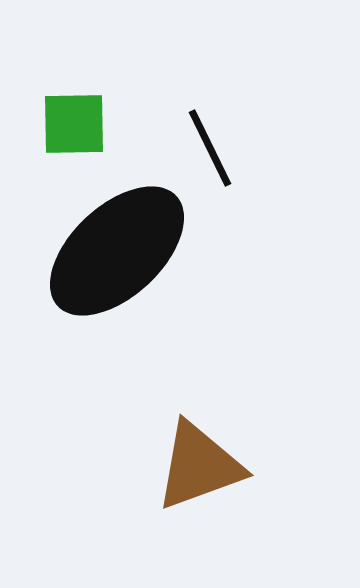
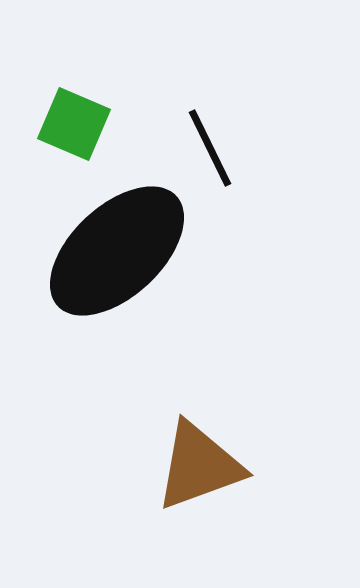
green square: rotated 24 degrees clockwise
